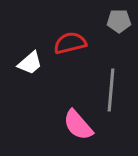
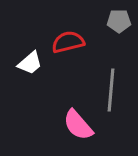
red semicircle: moved 2 px left, 1 px up
